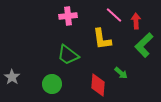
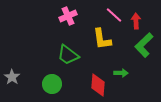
pink cross: rotated 18 degrees counterclockwise
green arrow: rotated 40 degrees counterclockwise
